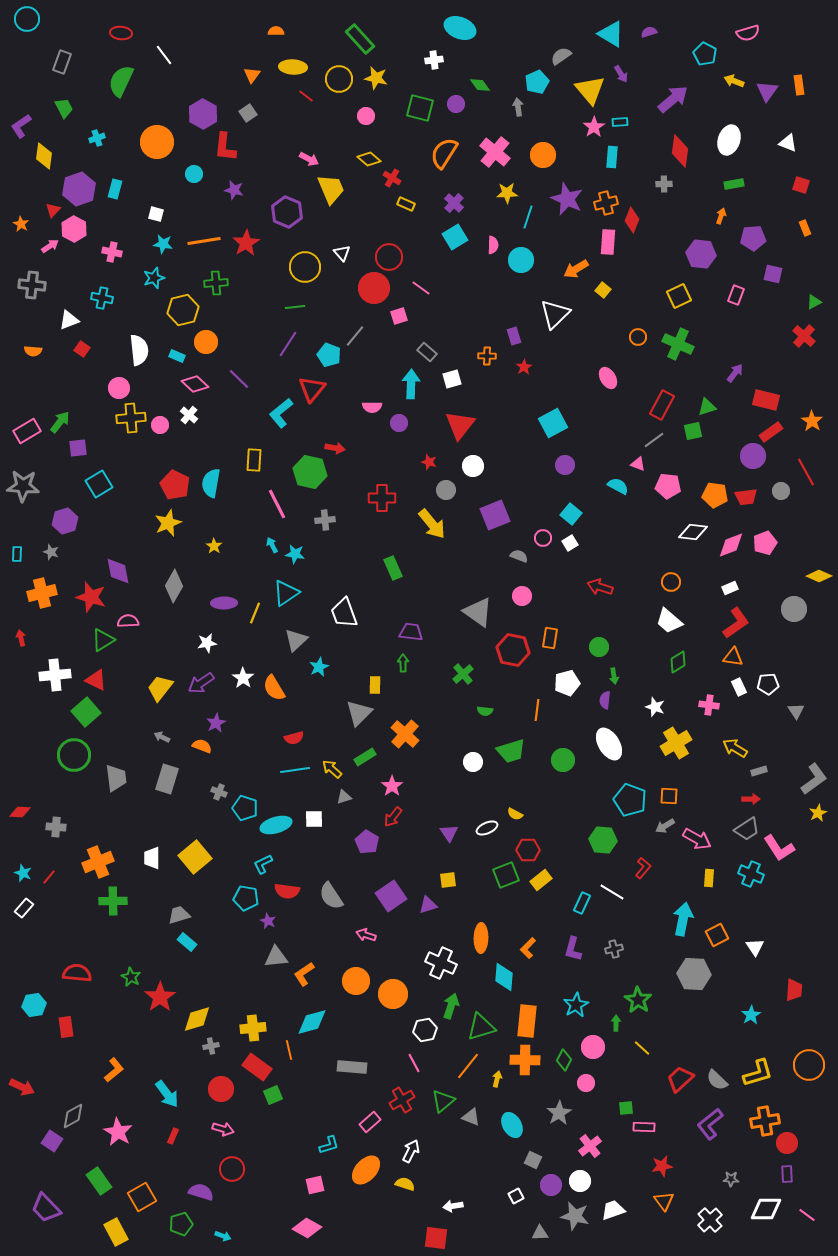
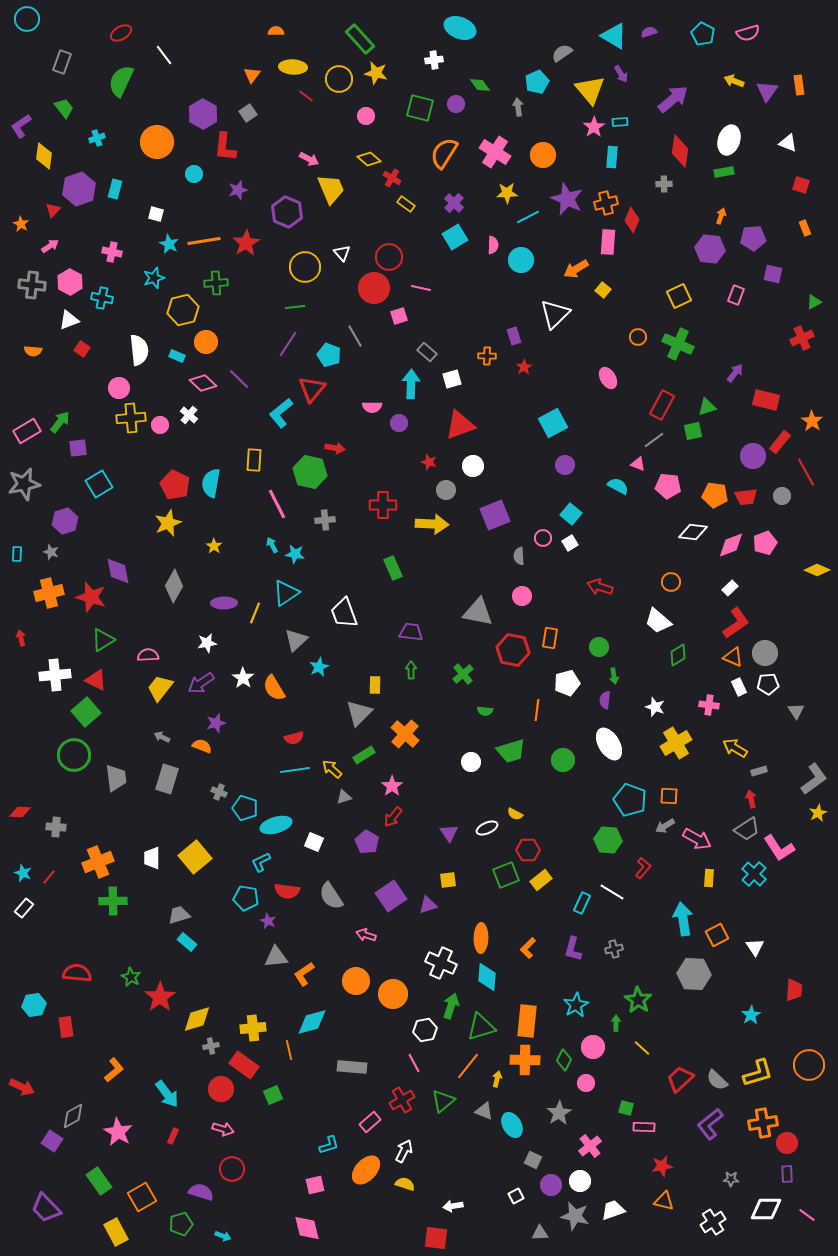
red ellipse at (121, 33): rotated 35 degrees counterclockwise
cyan triangle at (611, 34): moved 3 px right, 2 px down
cyan pentagon at (705, 54): moved 2 px left, 20 px up
gray semicircle at (561, 56): moved 1 px right, 3 px up
yellow star at (376, 78): moved 5 px up
green trapezoid at (64, 108): rotated 10 degrees counterclockwise
pink cross at (495, 152): rotated 8 degrees counterclockwise
green rectangle at (734, 184): moved 10 px left, 12 px up
purple star at (234, 190): moved 4 px right; rotated 30 degrees counterclockwise
yellow rectangle at (406, 204): rotated 12 degrees clockwise
cyan line at (528, 217): rotated 45 degrees clockwise
pink hexagon at (74, 229): moved 4 px left, 53 px down
cyan star at (163, 244): moved 6 px right; rotated 18 degrees clockwise
purple hexagon at (701, 254): moved 9 px right, 5 px up
pink line at (421, 288): rotated 24 degrees counterclockwise
gray line at (355, 336): rotated 70 degrees counterclockwise
red cross at (804, 336): moved 2 px left, 2 px down; rotated 25 degrees clockwise
pink diamond at (195, 384): moved 8 px right, 1 px up
red triangle at (460, 425): rotated 32 degrees clockwise
red rectangle at (771, 432): moved 9 px right, 10 px down; rotated 15 degrees counterclockwise
gray star at (23, 486): moved 1 px right, 2 px up; rotated 16 degrees counterclockwise
gray circle at (781, 491): moved 1 px right, 5 px down
red cross at (382, 498): moved 1 px right, 7 px down
yellow arrow at (432, 524): rotated 48 degrees counterclockwise
gray semicircle at (519, 556): rotated 114 degrees counterclockwise
yellow diamond at (819, 576): moved 2 px left, 6 px up
white rectangle at (730, 588): rotated 21 degrees counterclockwise
orange cross at (42, 593): moved 7 px right
gray circle at (794, 609): moved 29 px left, 44 px down
gray triangle at (478, 612): rotated 24 degrees counterclockwise
pink semicircle at (128, 621): moved 20 px right, 34 px down
white trapezoid at (669, 621): moved 11 px left
orange triangle at (733, 657): rotated 15 degrees clockwise
green diamond at (678, 662): moved 7 px up
green arrow at (403, 663): moved 8 px right, 7 px down
purple star at (216, 723): rotated 12 degrees clockwise
green rectangle at (365, 757): moved 1 px left, 2 px up
white circle at (473, 762): moved 2 px left
red arrow at (751, 799): rotated 102 degrees counterclockwise
white square at (314, 819): moved 23 px down; rotated 24 degrees clockwise
green hexagon at (603, 840): moved 5 px right
cyan L-shape at (263, 864): moved 2 px left, 2 px up
cyan cross at (751, 874): moved 3 px right; rotated 20 degrees clockwise
cyan arrow at (683, 919): rotated 20 degrees counterclockwise
cyan diamond at (504, 977): moved 17 px left
red rectangle at (257, 1067): moved 13 px left, 2 px up
green square at (626, 1108): rotated 21 degrees clockwise
gray triangle at (471, 1117): moved 13 px right, 6 px up
orange cross at (765, 1121): moved 2 px left, 2 px down
white arrow at (411, 1151): moved 7 px left
orange triangle at (664, 1201): rotated 40 degrees counterclockwise
white cross at (710, 1220): moved 3 px right, 2 px down; rotated 10 degrees clockwise
pink diamond at (307, 1228): rotated 48 degrees clockwise
